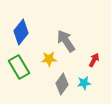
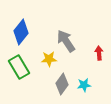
red arrow: moved 5 px right, 7 px up; rotated 32 degrees counterclockwise
cyan star: moved 2 px down
